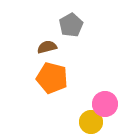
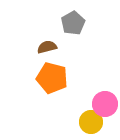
gray pentagon: moved 2 px right, 2 px up
